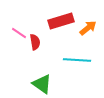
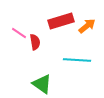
orange arrow: moved 1 px left, 2 px up
